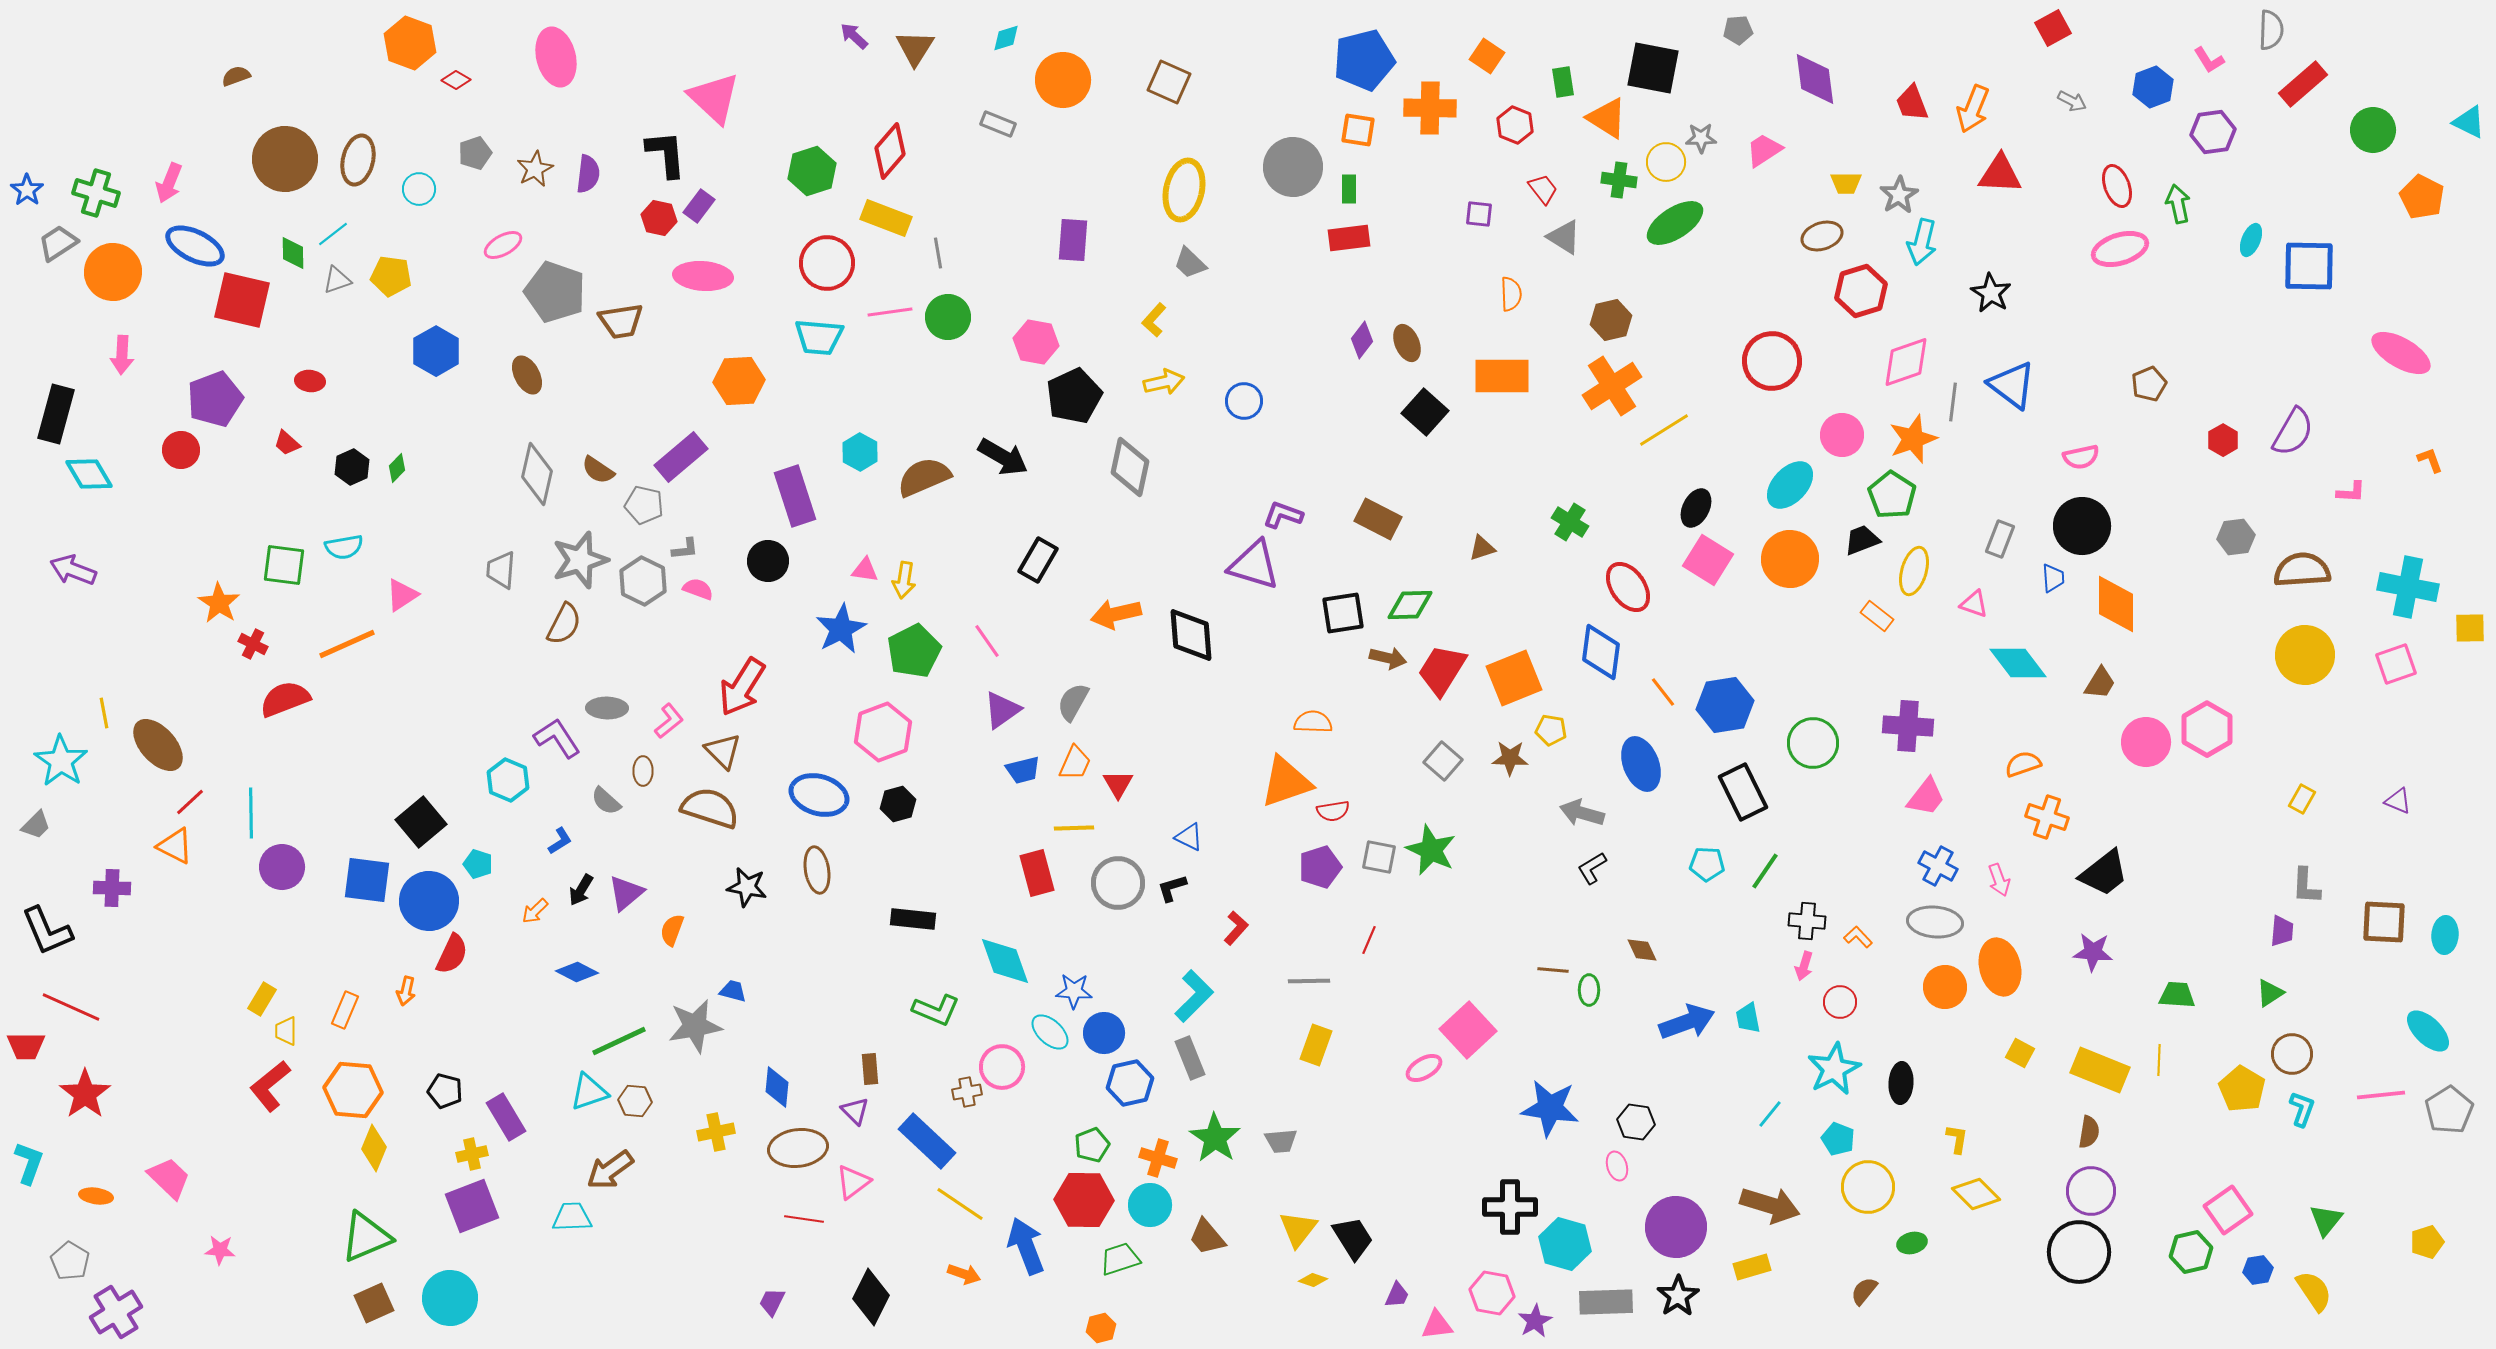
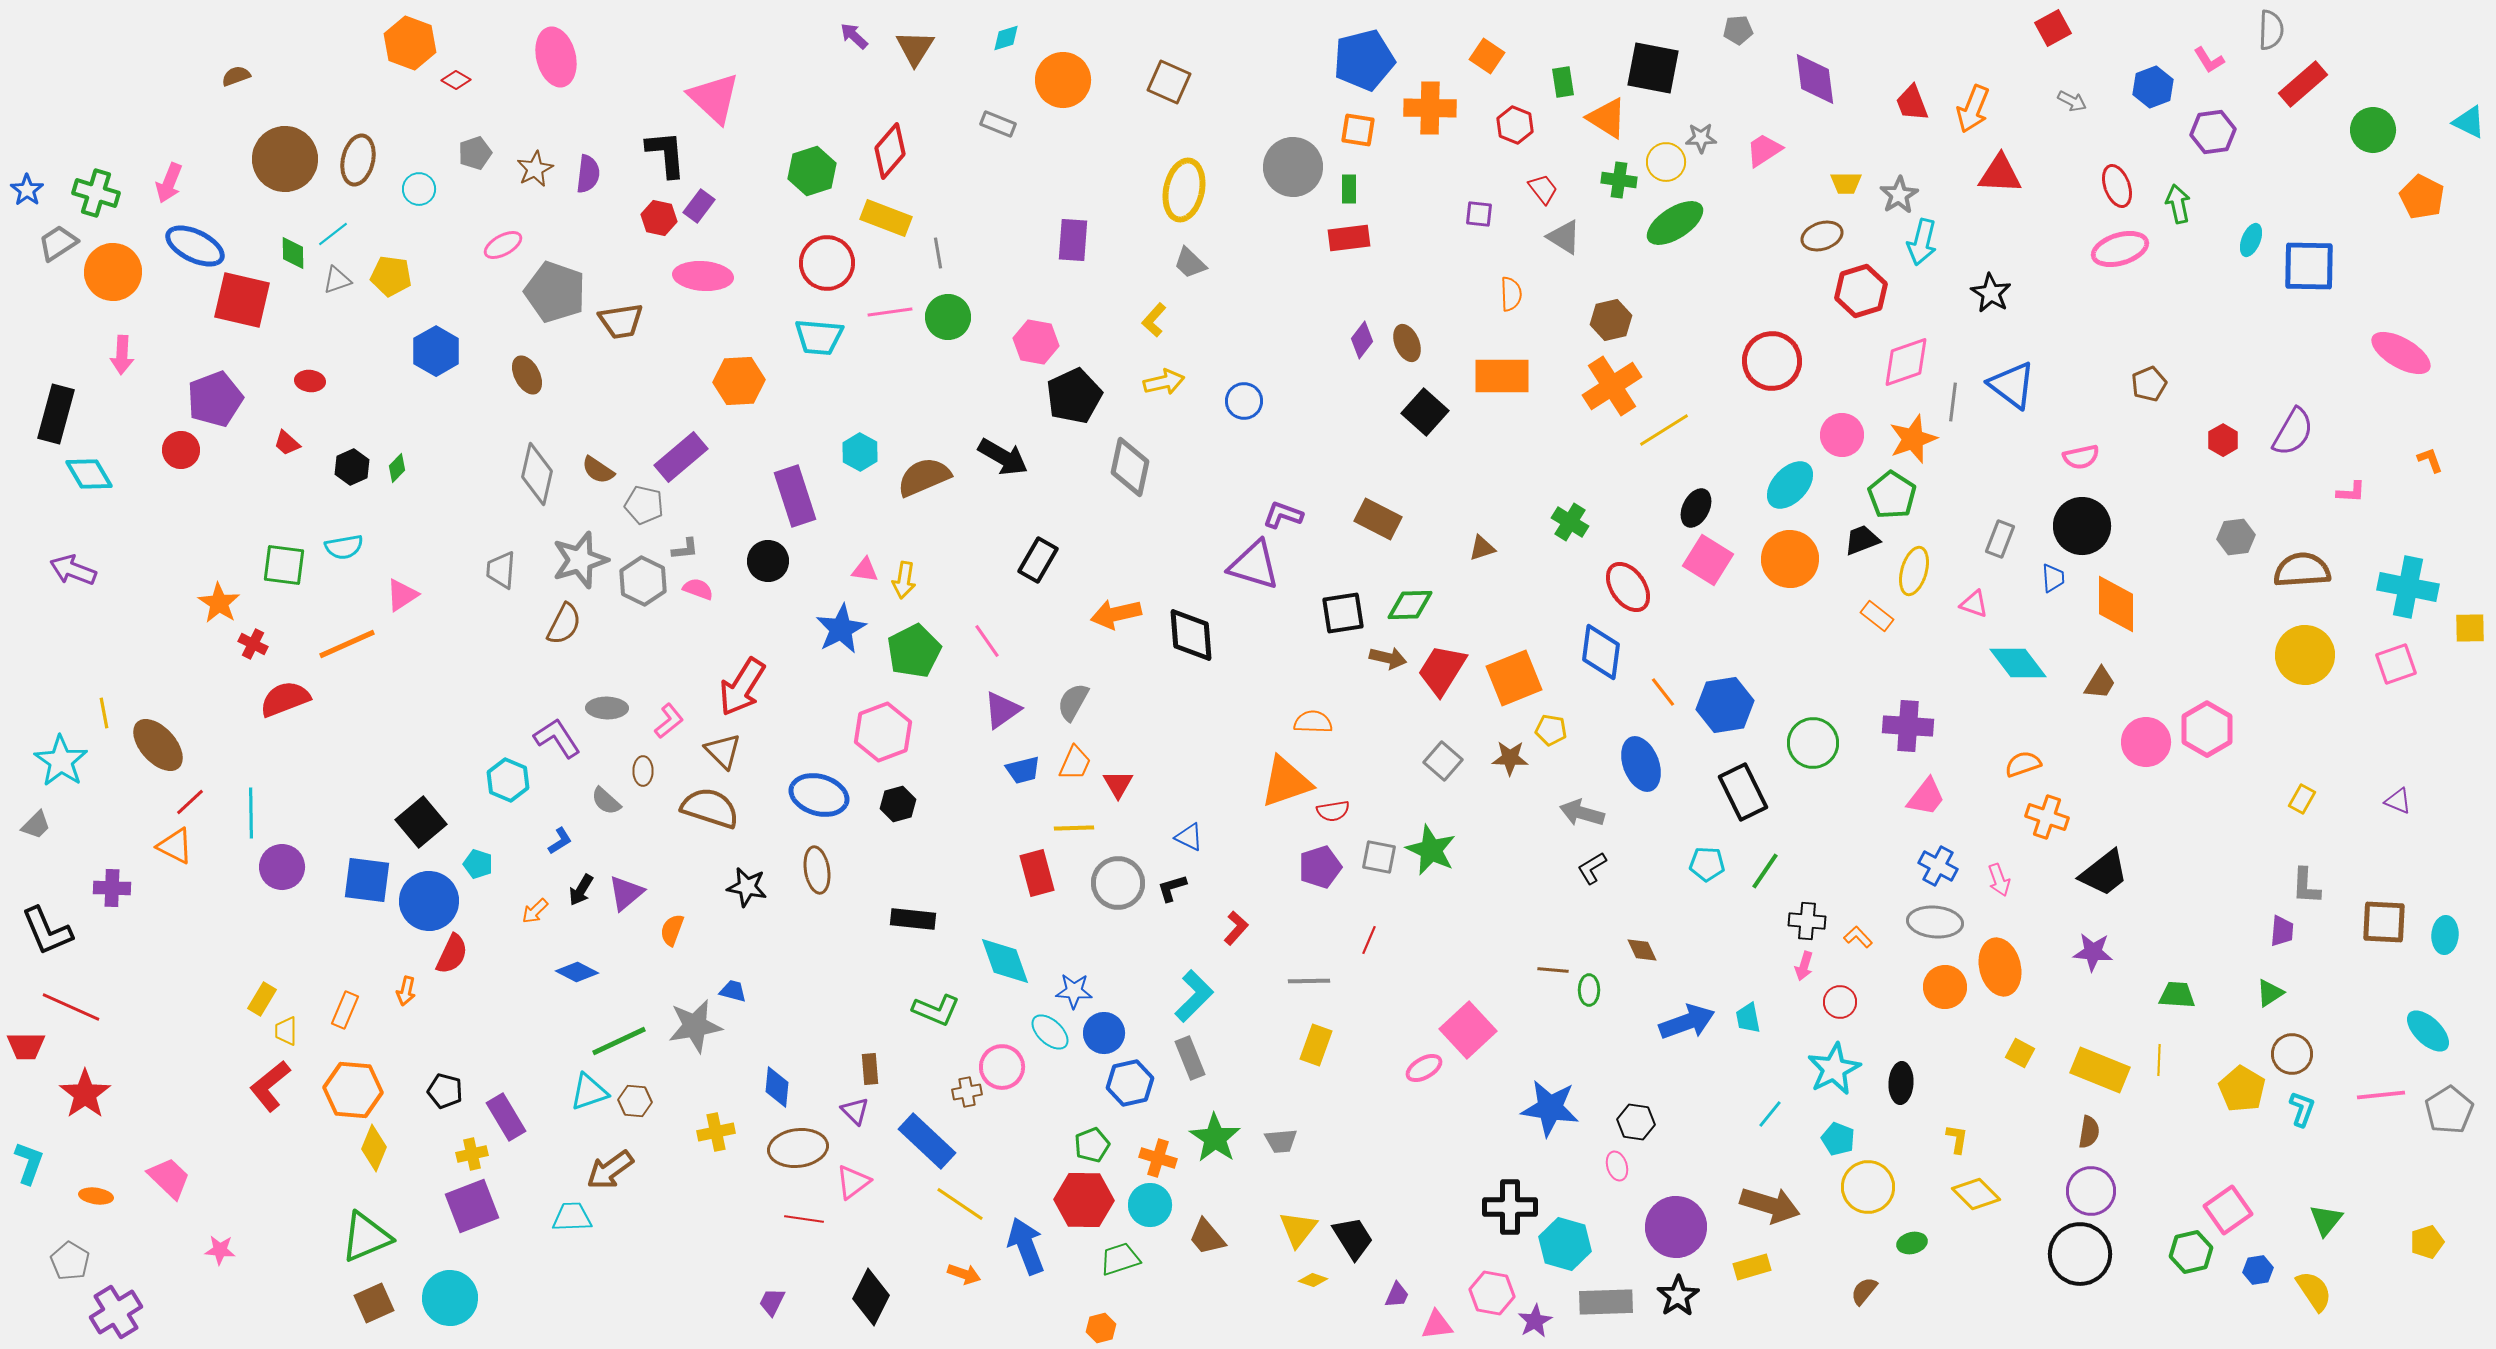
black circle at (2079, 1252): moved 1 px right, 2 px down
